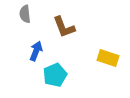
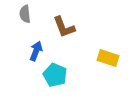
cyan pentagon: rotated 25 degrees counterclockwise
